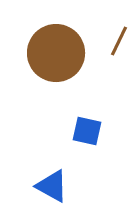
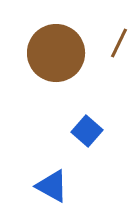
brown line: moved 2 px down
blue square: rotated 28 degrees clockwise
